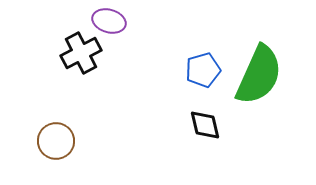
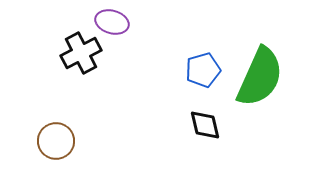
purple ellipse: moved 3 px right, 1 px down
green semicircle: moved 1 px right, 2 px down
